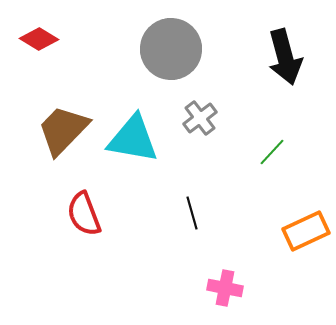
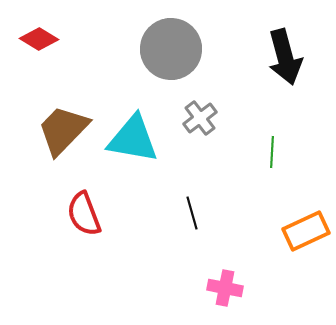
green line: rotated 40 degrees counterclockwise
